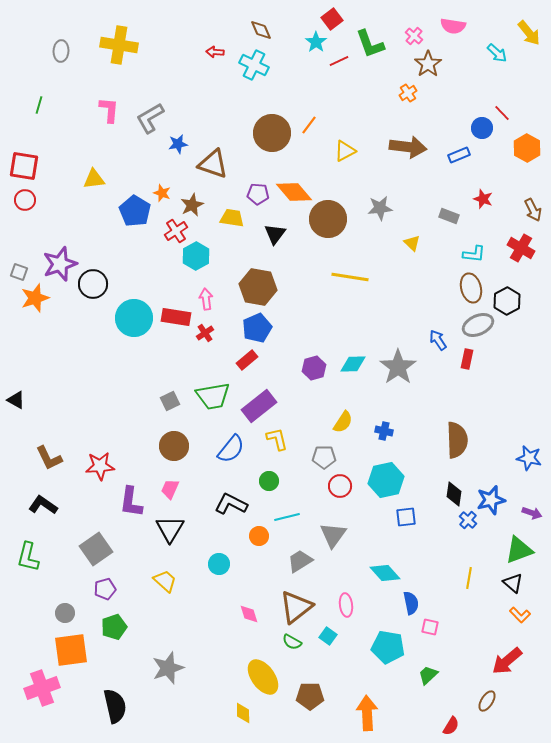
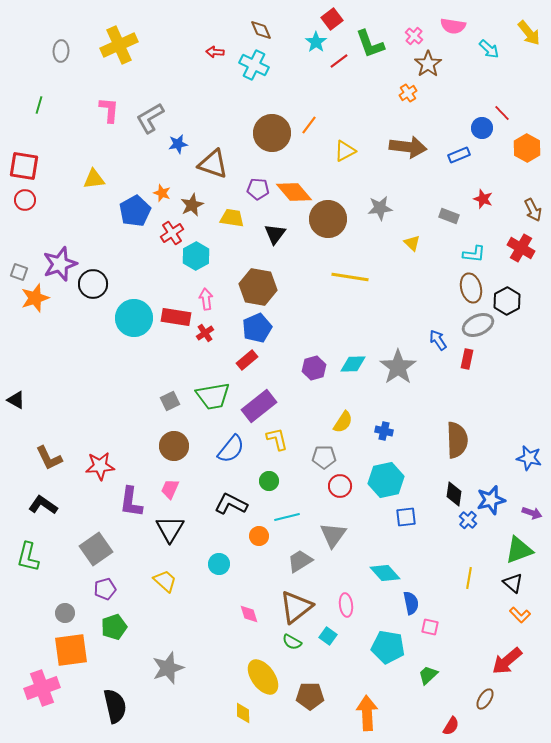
yellow cross at (119, 45): rotated 33 degrees counterclockwise
cyan arrow at (497, 53): moved 8 px left, 4 px up
red line at (339, 61): rotated 12 degrees counterclockwise
purple pentagon at (258, 194): moved 5 px up
blue pentagon at (135, 211): rotated 12 degrees clockwise
red cross at (176, 231): moved 4 px left, 2 px down
brown ellipse at (487, 701): moved 2 px left, 2 px up
